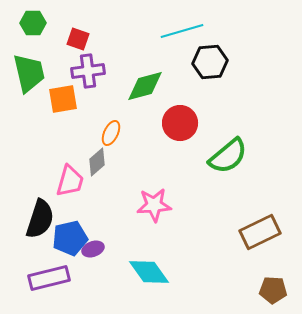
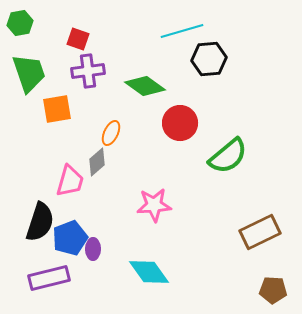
green hexagon: moved 13 px left; rotated 10 degrees counterclockwise
black hexagon: moved 1 px left, 3 px up
green trapezoid: rotated 6 degrees counterclockwise
green diamond: rotated 51 degrees clockwise
orange square: moved 6 px left, 10 px down
black semicircle: moved 3 px down
blue pentagon: rotated 8 degrees counterclockwise
purple ellipse: rotated 70 degrees counterclockwise
